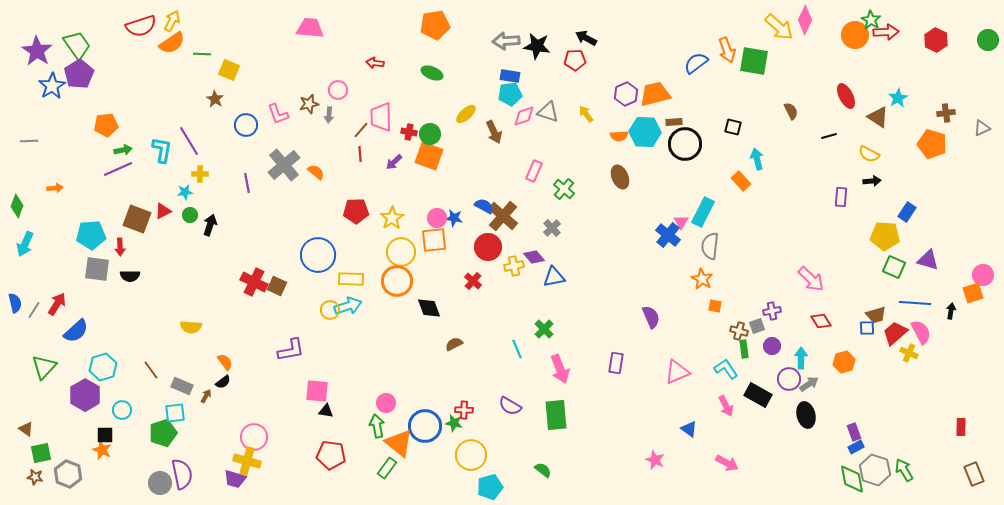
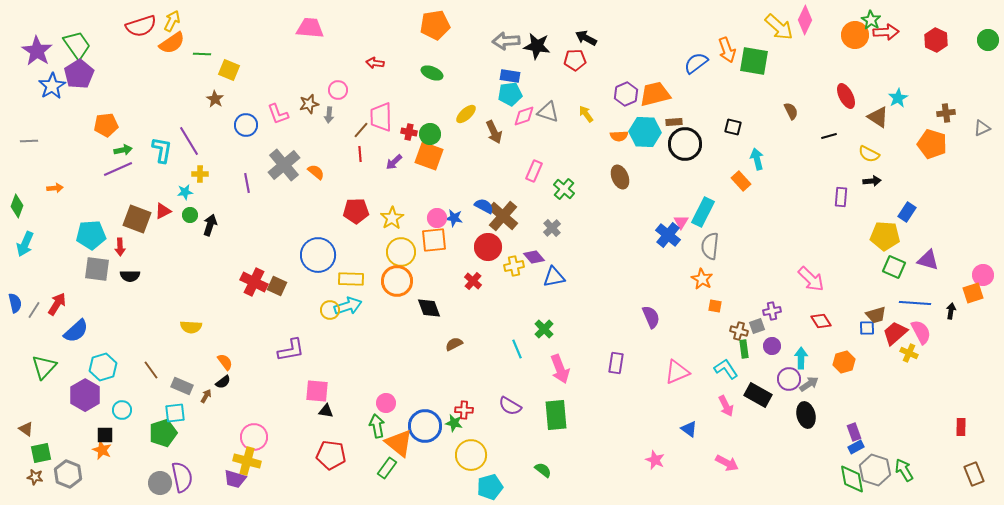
purple semicircle at (182, 474): moved 3 px down
